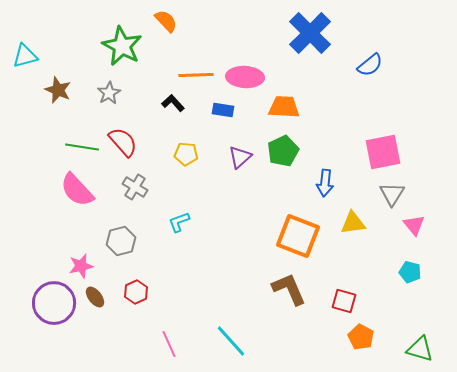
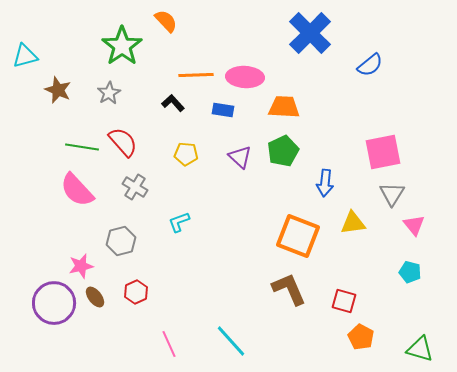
green star: rotated 9 degrees clockwise
purple triangle: rotated 35 degrees counterclockwise
